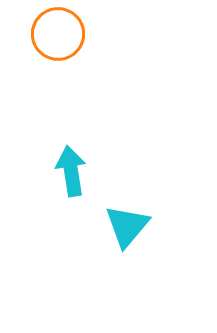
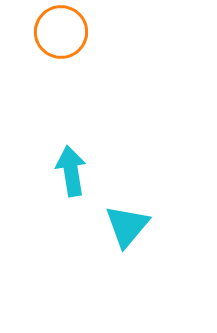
orange circle: moved 3 px right, 2 px up
